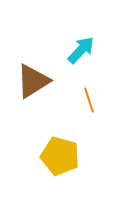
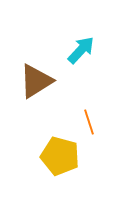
brown triangle: moved 3 px right
orange line: moved 22 px down
